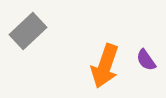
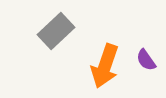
gray rectangle: moved 28 px right
